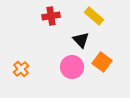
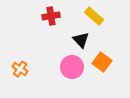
orange cross: moved 1 px left; rotated 14 degrees counterclockwise
